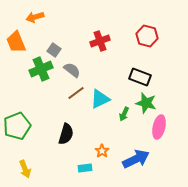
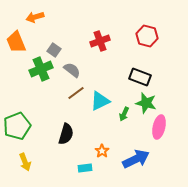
cyan triangle: moved 2 px down
yellow arrow: moved 7 px up
